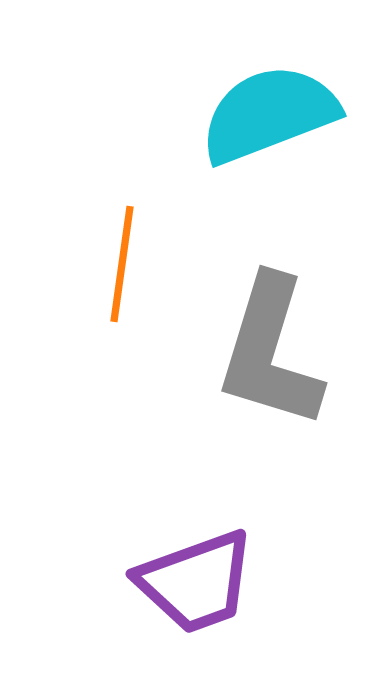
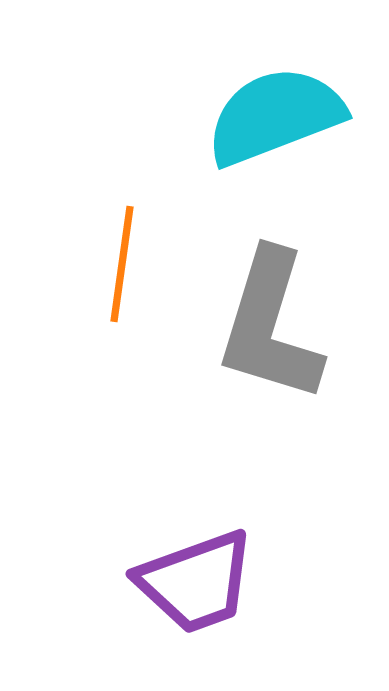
cyan semicircle: moved 6 px right, 2 px down
gray L-shape: moved 26 px up
